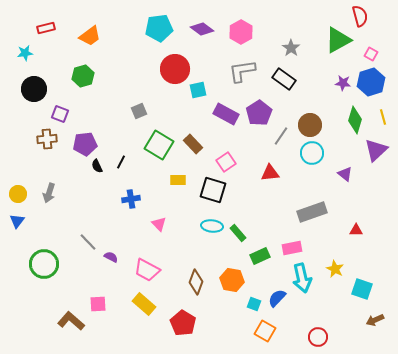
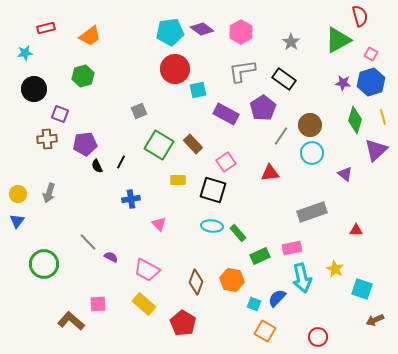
cyan pentagon at (159, 28): moved 11 px right, 4 px down
gray star at (291, 48): moved 6 px up
purple pentagon at (259, 113): moved 4 px right, 5 px up
